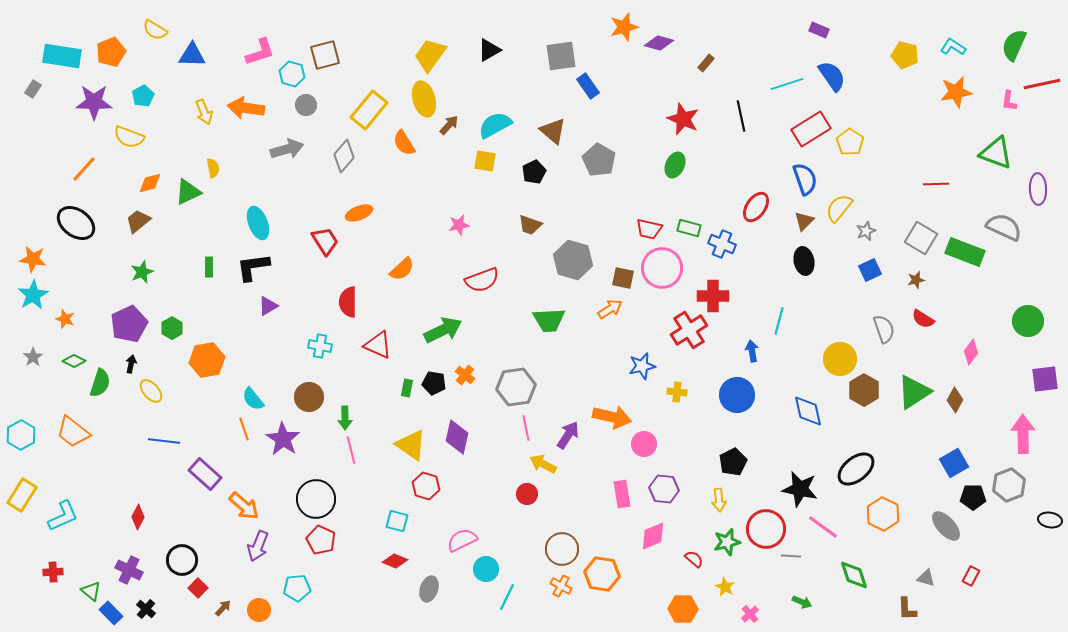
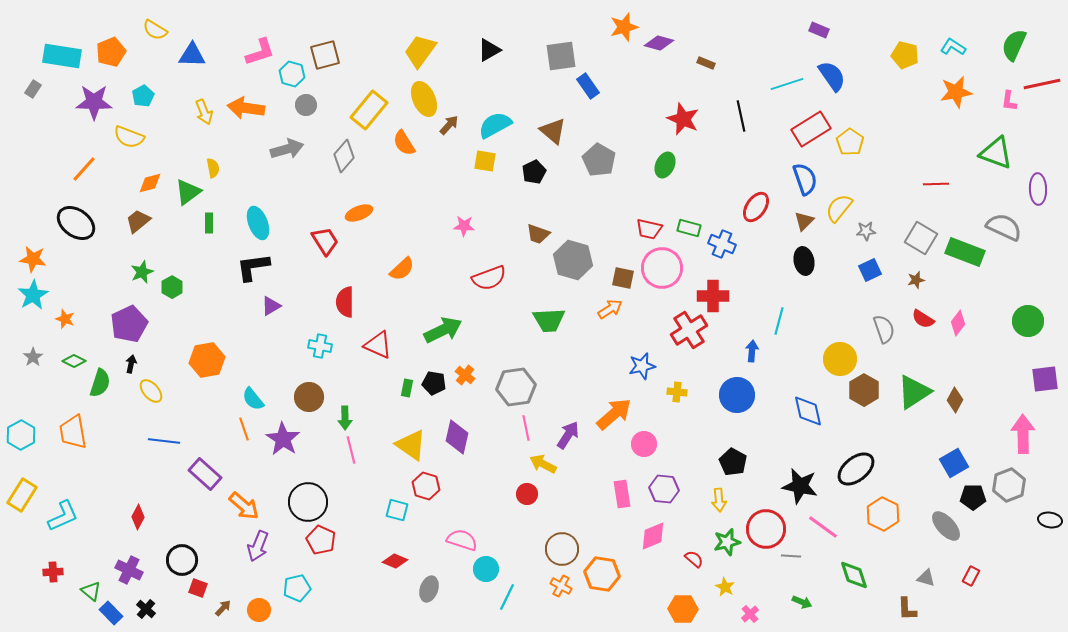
yellow trapezoid at (430, 55): moved 10 px left, 4 px up
brown rectangle at (706, 63): rotated 72 degrees clockwise
yellow ellipse at (424, 99): rotated 8 degrees counterclockwise
green ellipse at (675, 165): moved 10 px left
green triangle at (188, 192): rotated 12 degrees counterclockwise
pink star at (459, 225): moved 5 px right, 1 px down; rotated 15 degrees clockwise
brown trapezoid at (530, 225): moved 8 px right, 9 px down
gray star at (866, 231): rotated 18 degrees clockwise
green rectangle at (209, 267): moved 44 px up
red semicircle at (482, 280): moved 7 px right, 2 px up
red semicircle at (348, 302): moved 3 px left
purple triangle at (268, 306): moved 3 px right
green hexagon at (172, 328): moved 41 px up
blue arrow at (752, 351): rotated 15 degrees clockwise
pink diamond at (971, 352): moved 13 px left, 29 px up
orange arrow at (612, 417): moved 2 px right, 3 px up; rotated 54 degrees counterclockwise
orange trapezoid at (73, 432): rotated 42 degrees clockwise
black pentagon at (733, 462): rotated 16 degrees counterclockwise
black star at (800, 489): moved 3 px up
black circle at (316, 499): moved 8 px left, 3 px down
cyan square at (397, 521): moved 11 px up
pink semicircle at (462, 540): rotated 44 degrees clockwise
red square at (198, 588): rotated 24 degrees counterclockwise
cyan pentagon at (297, 588): rotated 8 degrees counterclockwise
